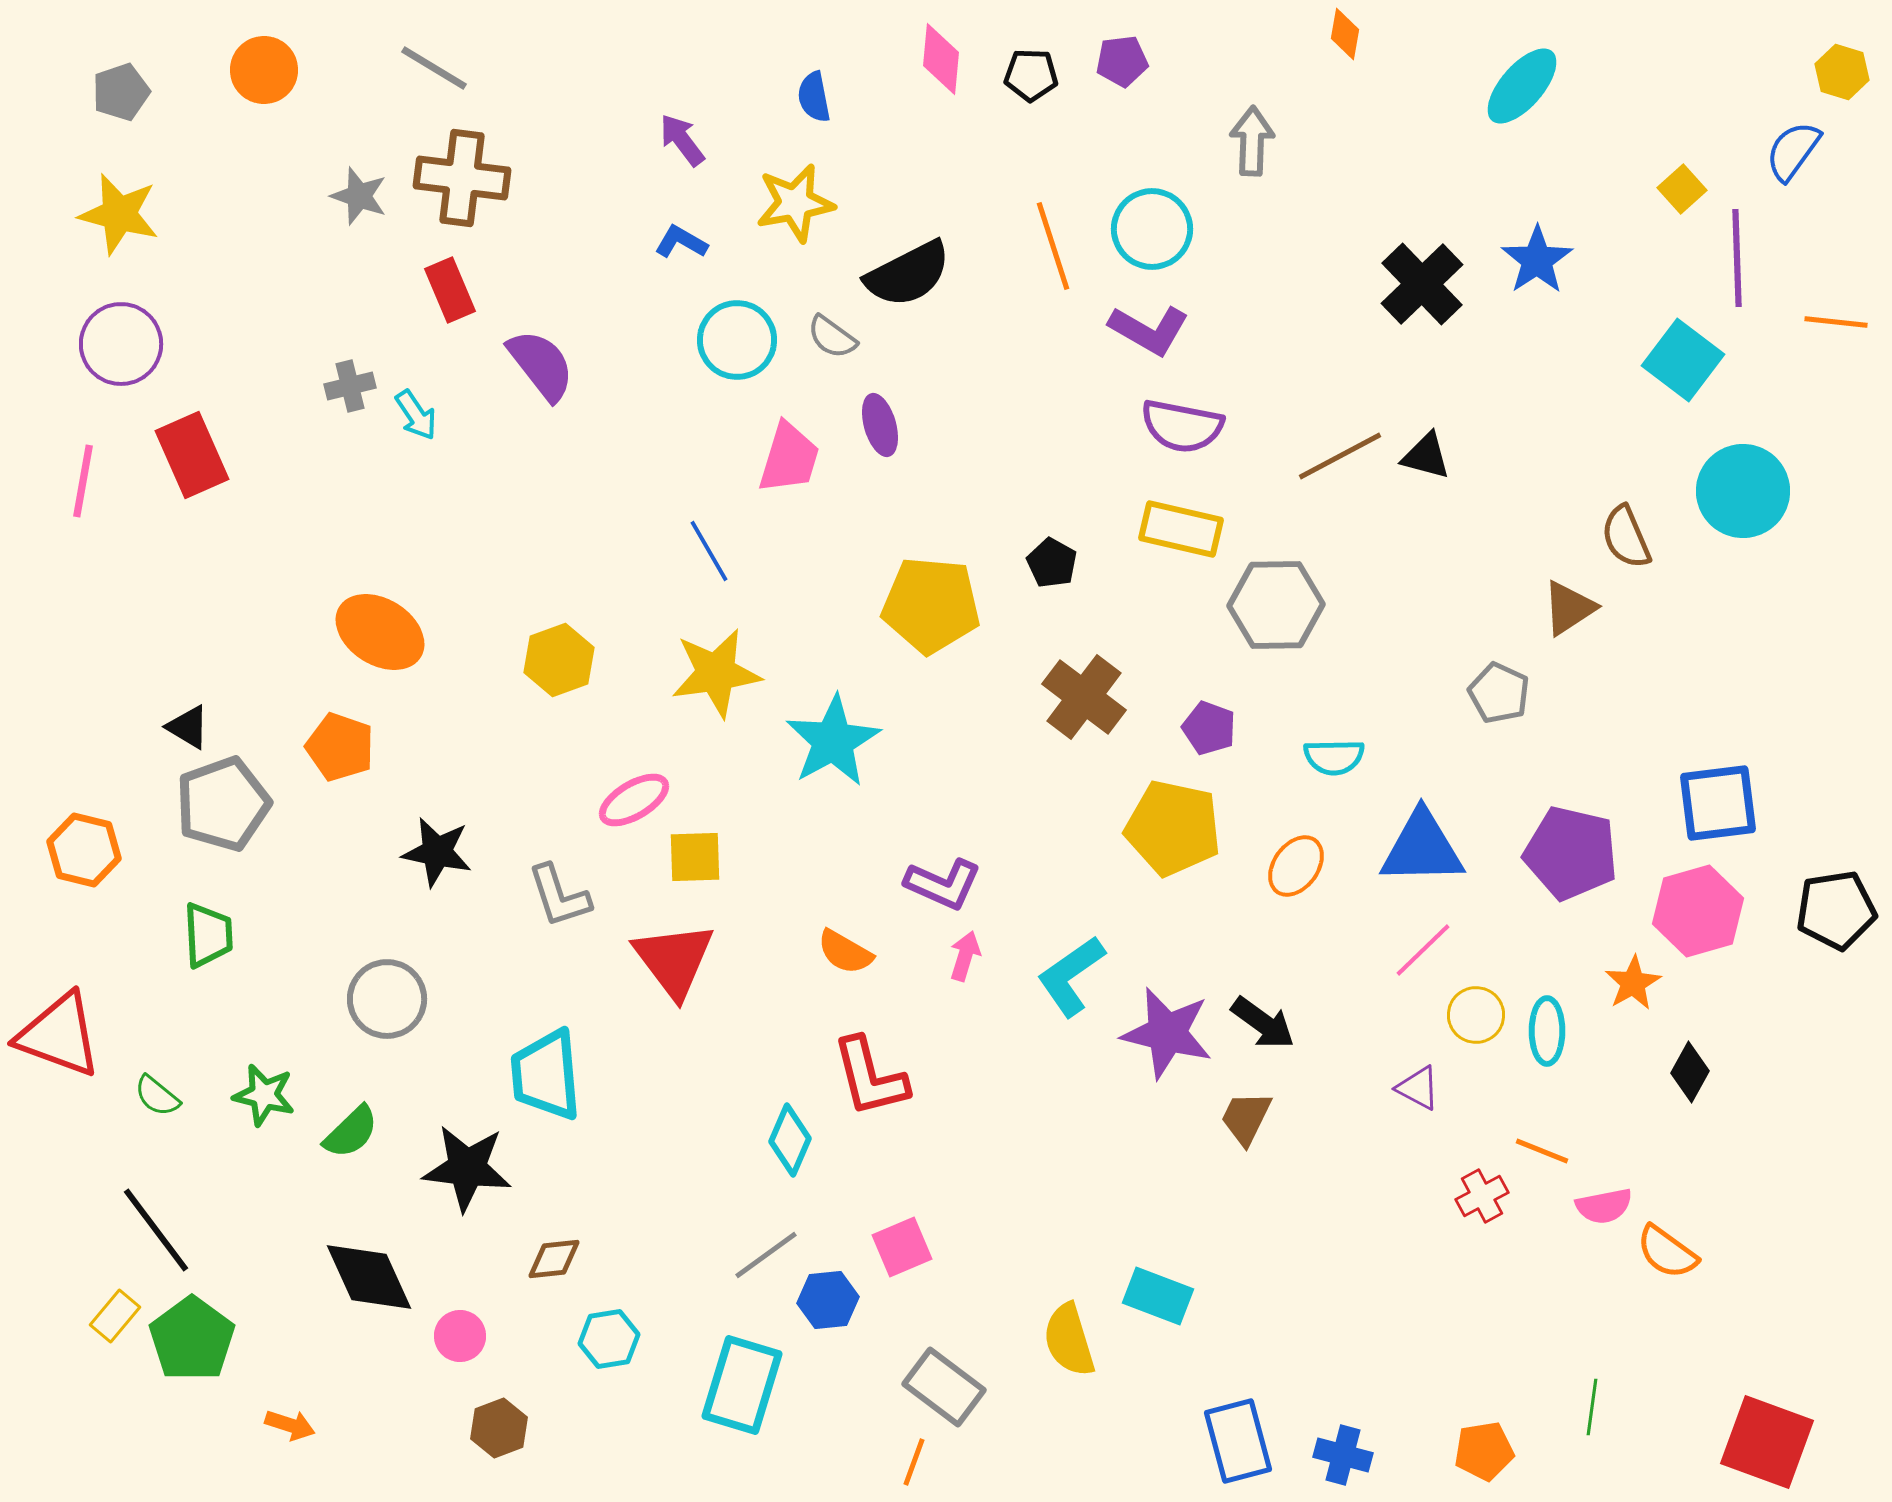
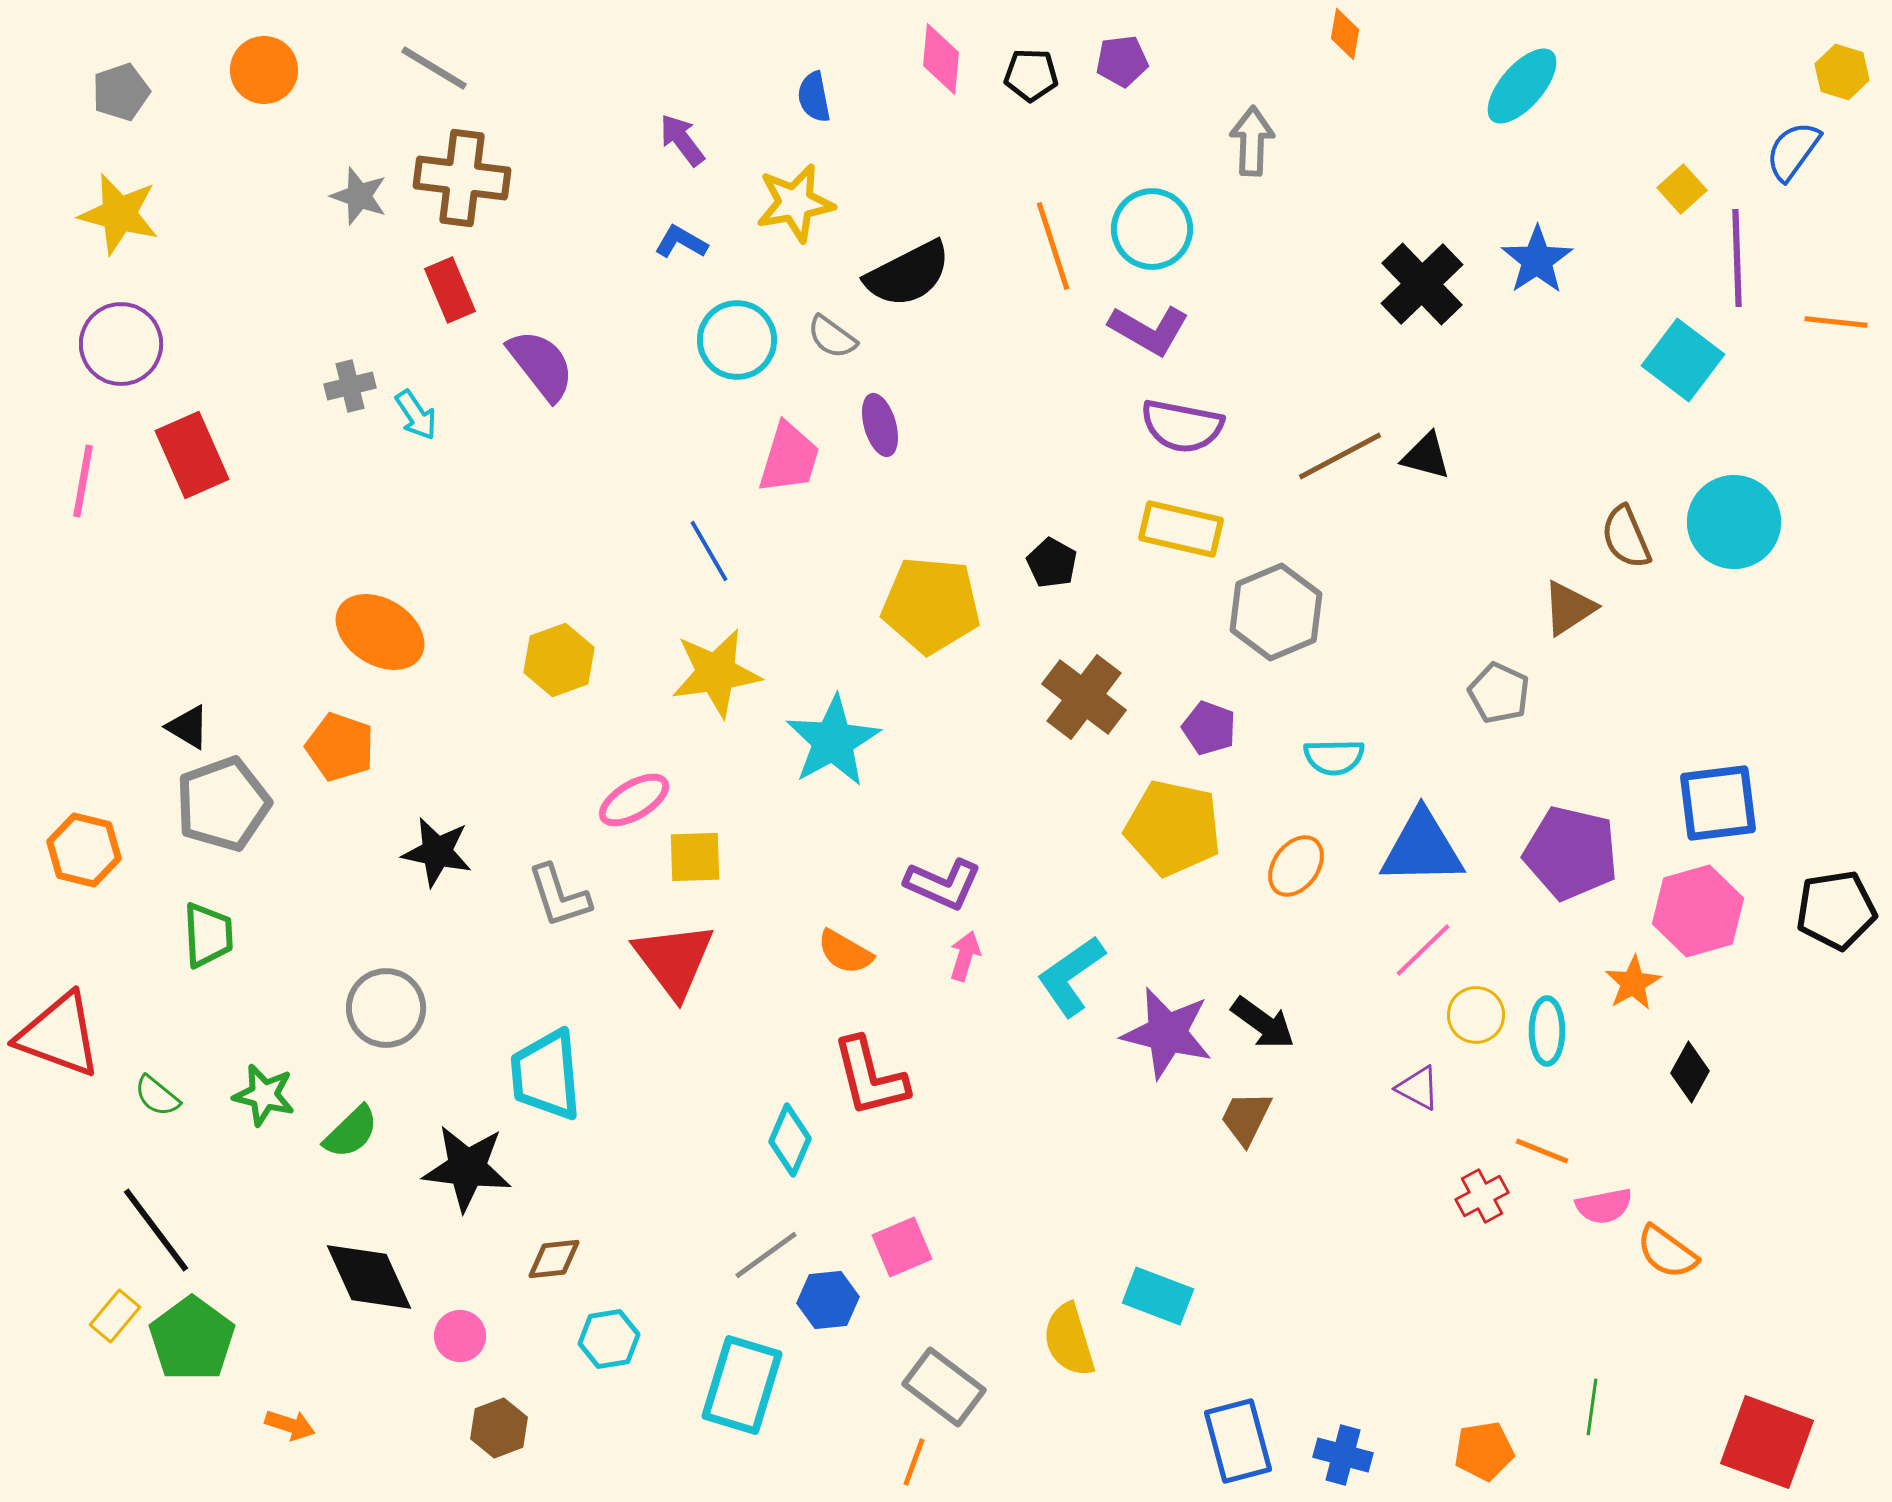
cyan circle at (1743, 491): moved 9 px left, 31 px down
gray hexagon at (1276, 605): moved 7 px down; rotated 22 degrees counterclockwise
gray circle at (387, 999): moved 1 px left, 9 px down
